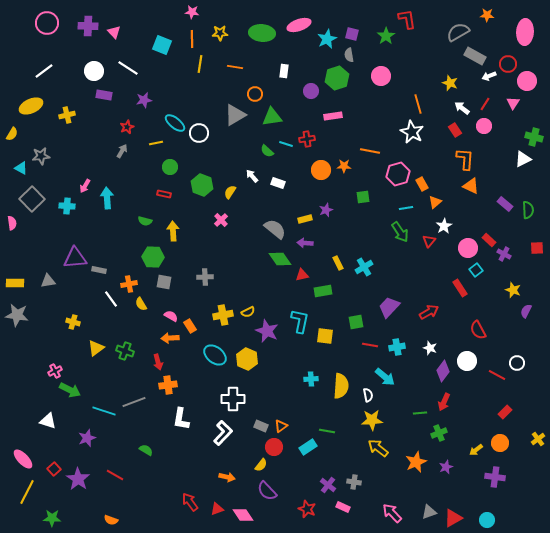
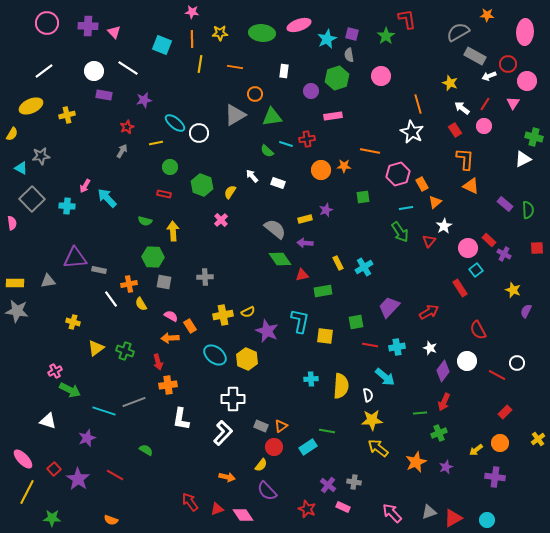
cyan arrow at (107, 198): rotated 40 degrees counterclockwise
gray star at (17, 315): moved 4 px up
